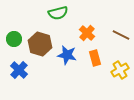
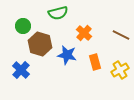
orange cross: moved 3 px left
green circle: moved 9 px right, 13 px up
orange rectangle: moved 4 px down
blue cross: moved 2 px right
